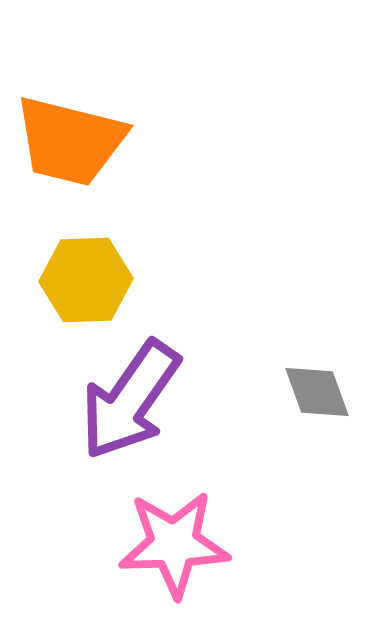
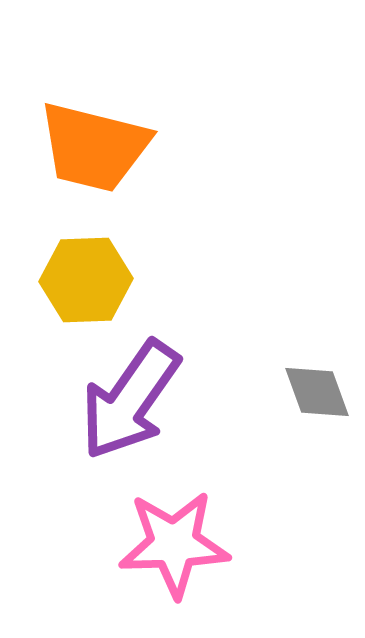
orange trapezoid: moved 24 px right, 6 px down
